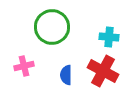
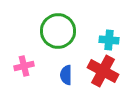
green circle: moved 6 px right, 4 px down
cyan cross: moved 3 px down
